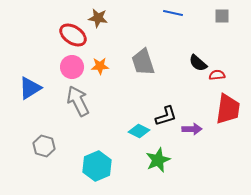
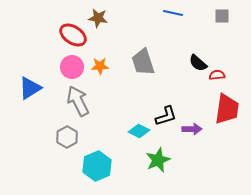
red trapezoid: moved 1 px left
gray hexagon: moved 23 px right, 9 px up; rotated 15 degrees clockwise
